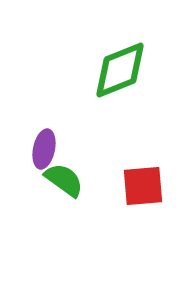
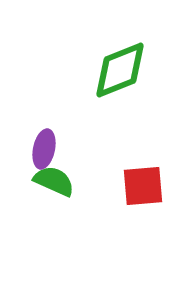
green semicircle: moved 10 px left, 1 px down; rotated 12 degrees counterclockwise
